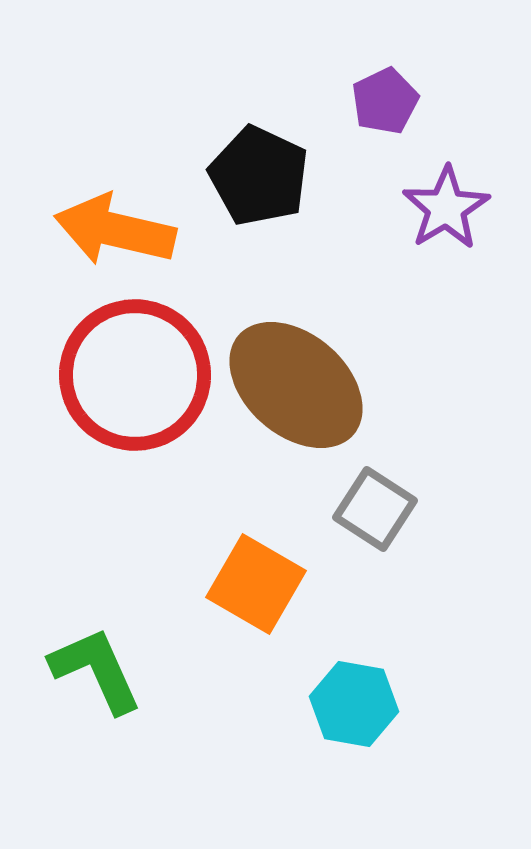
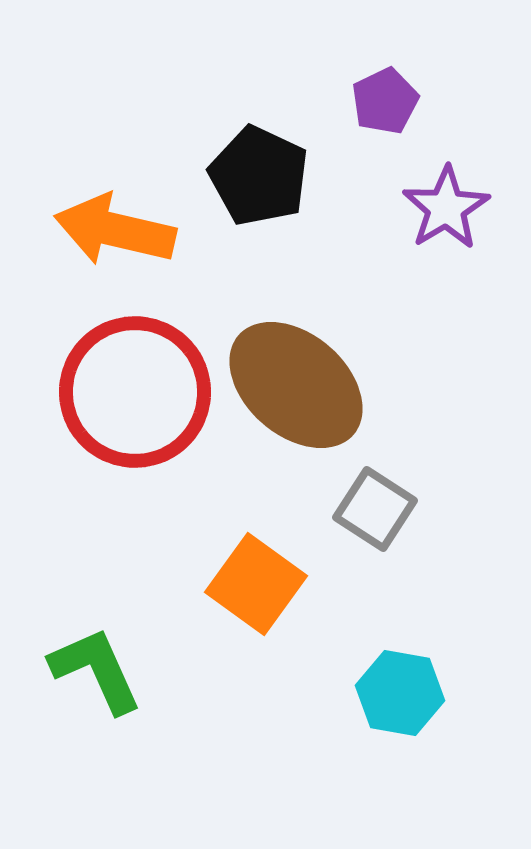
red circle: moved 17 px down
orange square: rotated 6 degrees clockwise
cyan hexagon: moved 46 px right, 11 px up
